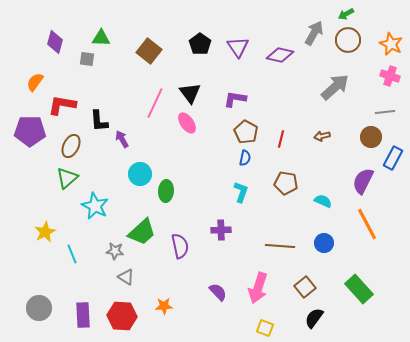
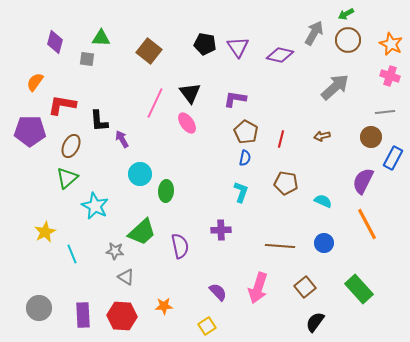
black pentagon at (200, 44): moved 5 px right; rotated 25 degrees counterclockwise
black semicircle at (314, 318): moved 1 px right, 4 px down
yellow square at (265, 328): moved 58 px left, 2 px up; rotated 36 degrees clockwise
